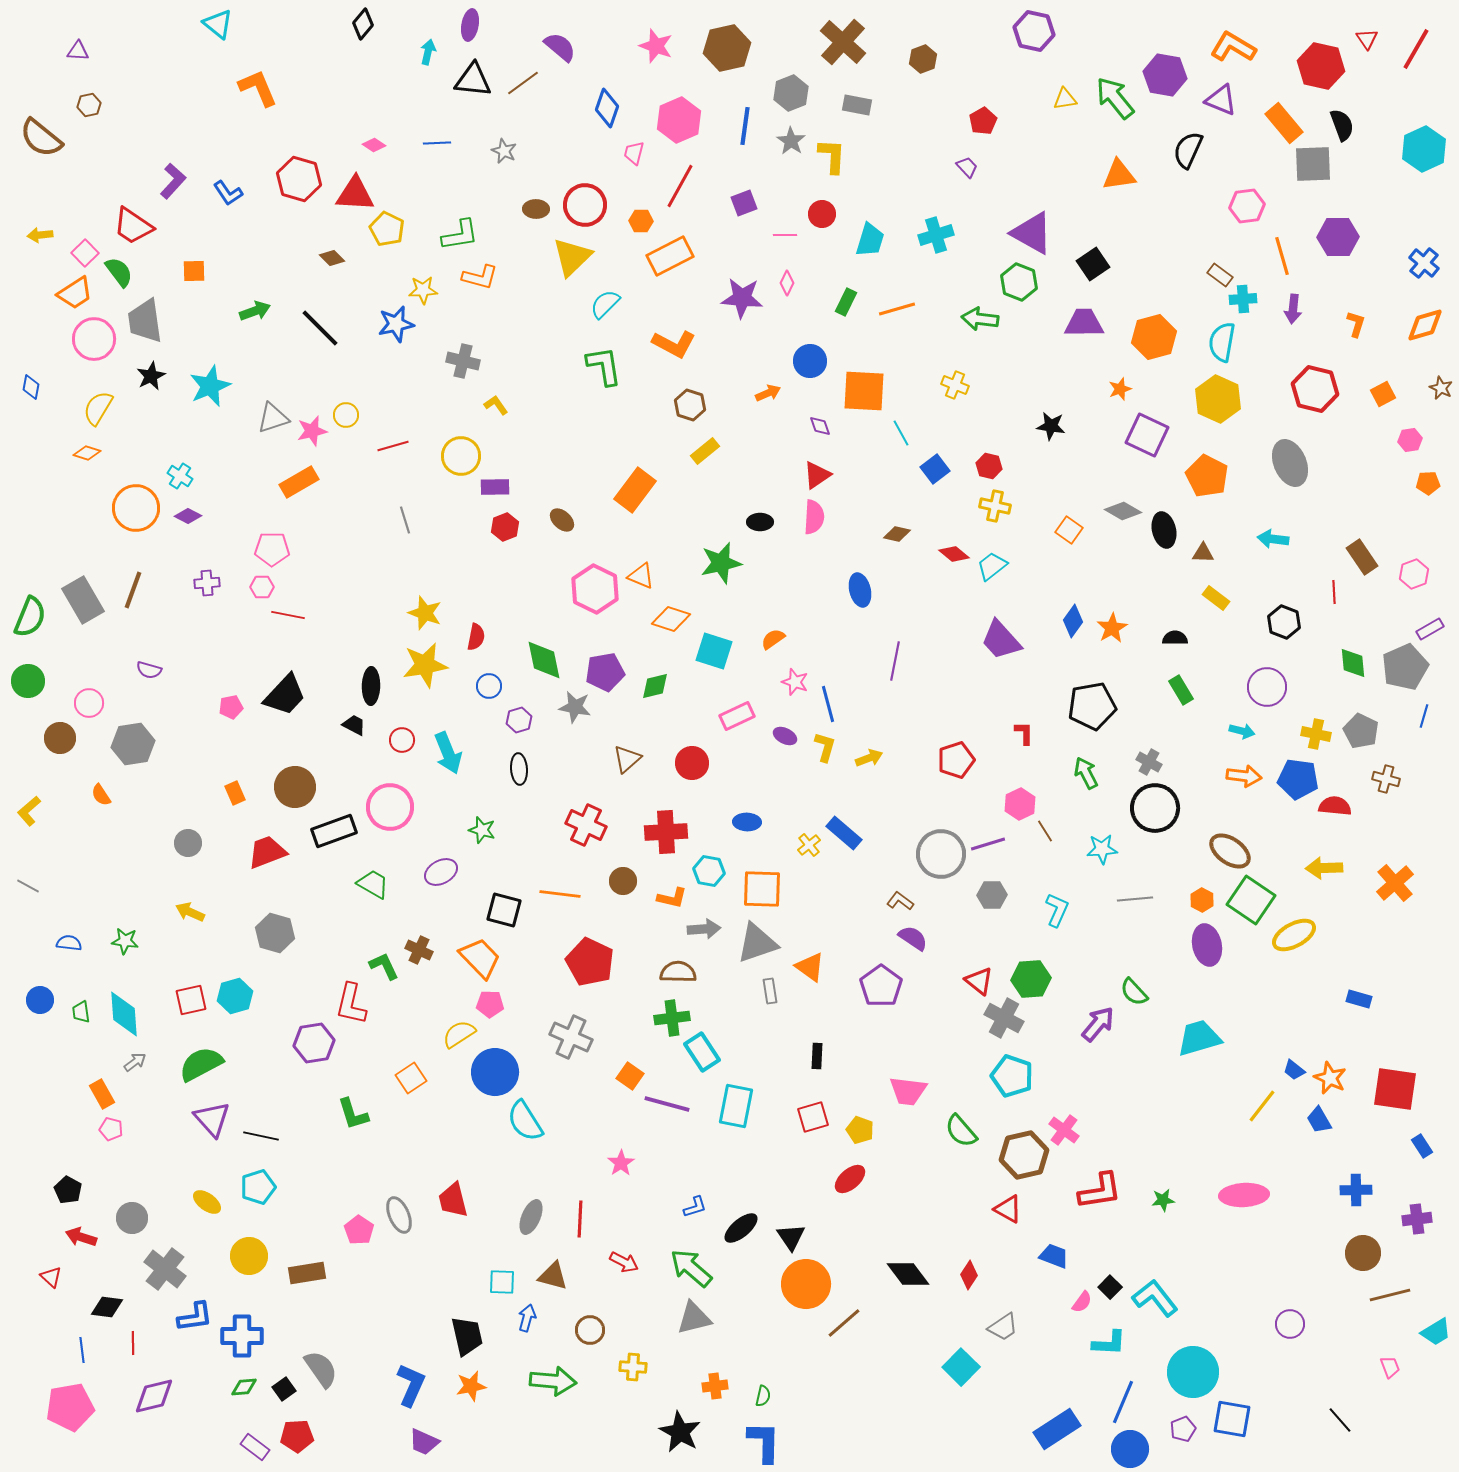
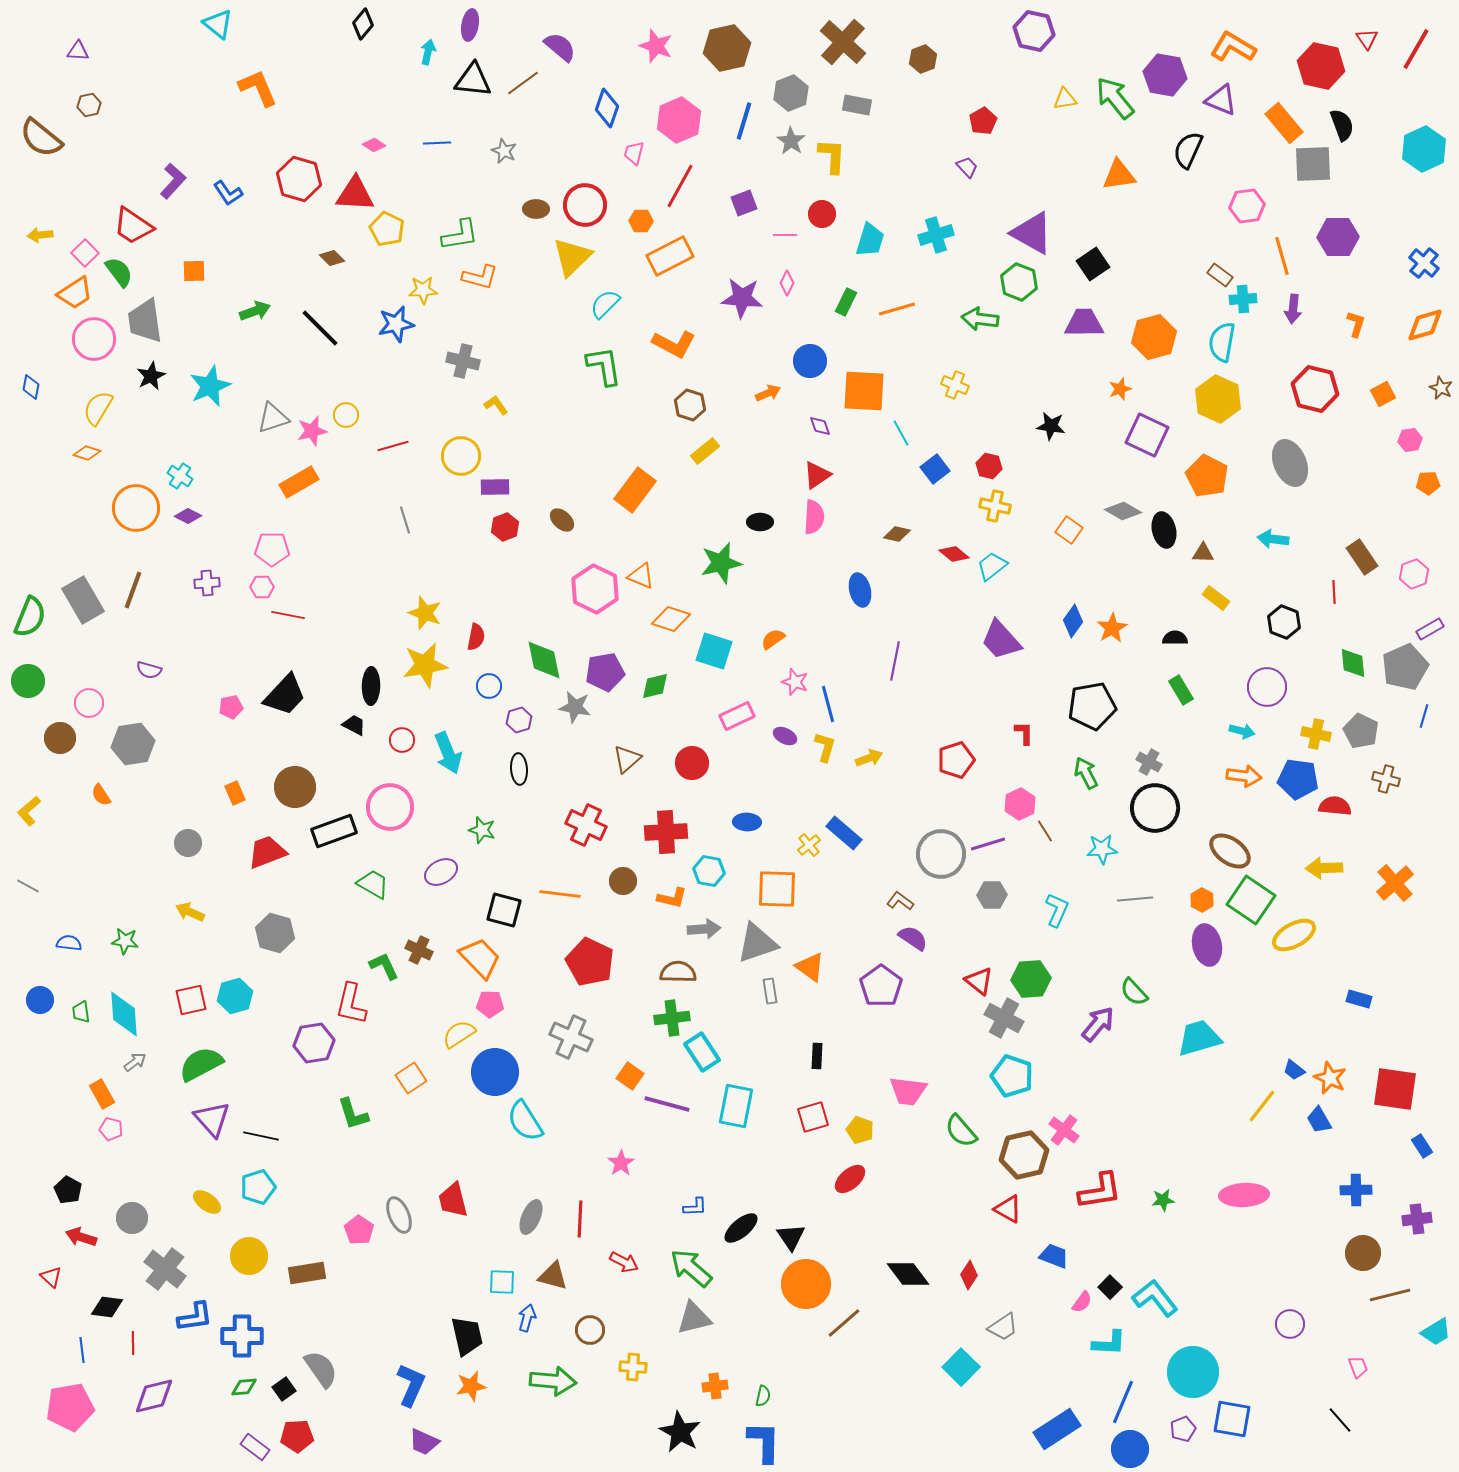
blue line at (745, 126): moved 1 px left, 5 px up; rotated 9 degrees clockwise
orange square at (762, 889): moved 15 px right
blue L-shape at (695, 1207): rotated 15 degrees clockwise
pink trapezoid at (1390, 1367): moved 32 px left
